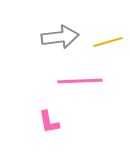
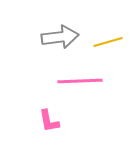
pink L-shape: moved 1 px up
